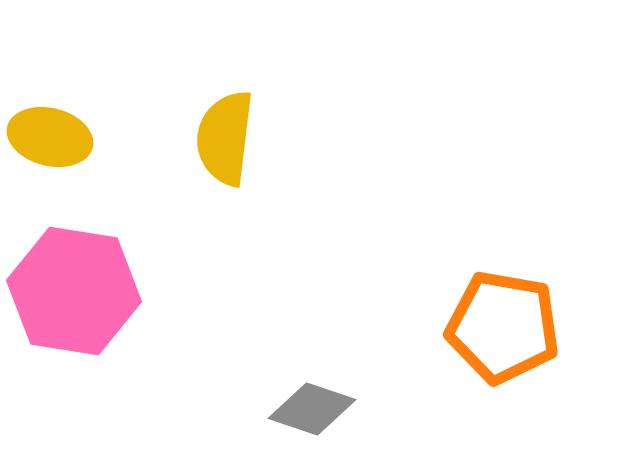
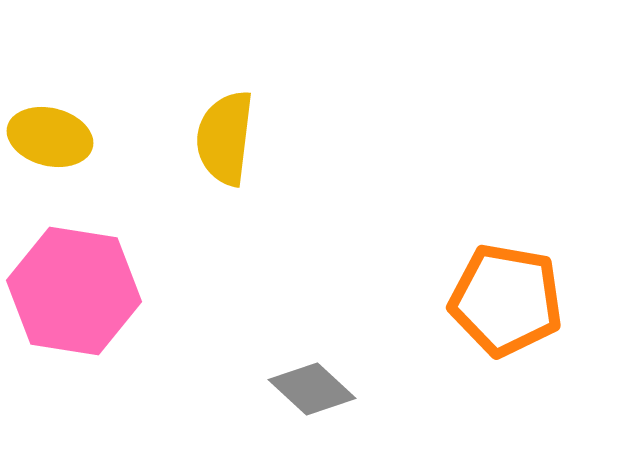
orange pentagon: moved 3 px right, 27 px up
gray diamond: moved 20 px up; rotated 24 degrees clockwise
